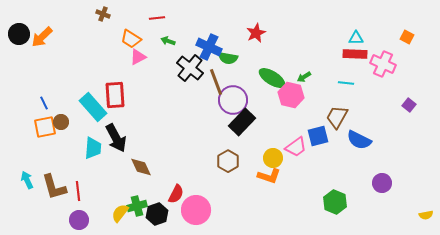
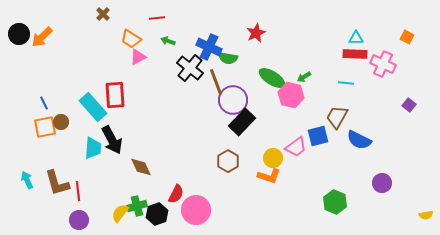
brown cross at (103, 14): rotated 24 degrees clockwise
black arrow at (116, 138): moved 4 px left, 2 px down
brown L-shape at (54, 187): moved 3 px right, 4 px up
